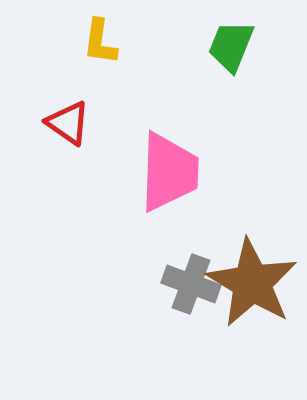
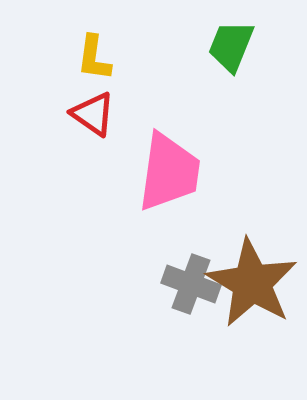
yellow L-shape: moved 6 px left, 16 px down
red triangle: moved 25 px right, 9 px up
pink trapezoid: rotated 6 degrees clockwise
